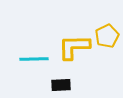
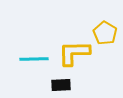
yellow pentagon: moved 2 px left, 3 px up; rotated 15 degrees counterclockwise
yellow L-shape: moved 6 px down
